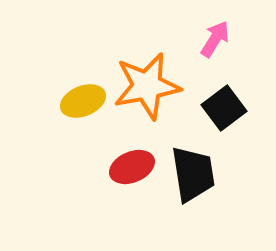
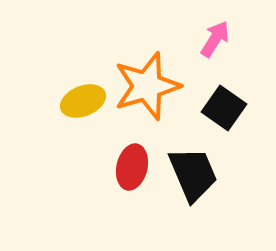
orange star: rotated 6 degrees counterclockwise
black square: rotated 18 degrees counterclockwise
red ellipse: rotated 54 degrees counterclockwise
black trapezoid: rotated 14 degrees counterclockwise
